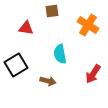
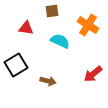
cyan semicircle: moved 13 px up; rotated 126 degrees clockwise
red arrow: rotated 18 degrees clockwise
